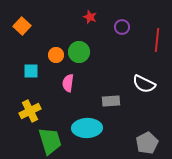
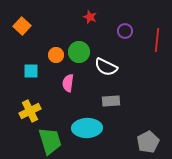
purple circle: moved 3 px right, 4 px down
white semicircle: moved 38 px left, 17 px up
gray pentagon: moved 1 px right, 1 px up
